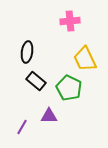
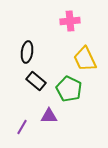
green pentagon: moved 1 px down
